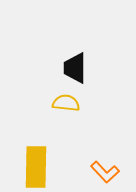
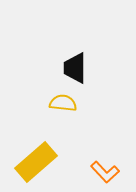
yellow semicircle: moved 3 px left
yellow rectangle: moved 5 px up; rotated 48 degrees clockwise
